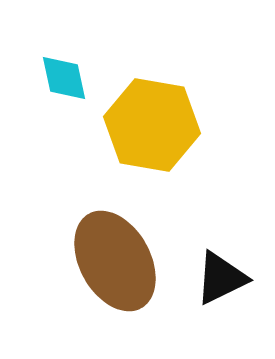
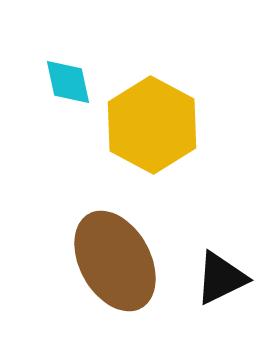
cyan diamond: moved 4 px right, 4 px down
yellow hexagon: rotated 18 degrees clockwise
